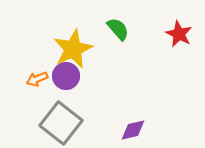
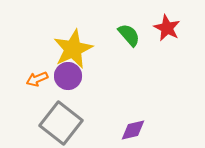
green semicircle: moved 11 px right, 6 px down
red star: moved 12 px left, 6 px up
purple circle: moved 2 px right
